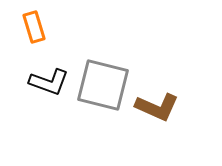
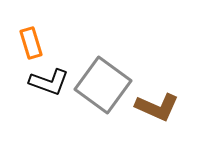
orange rectangle: moved 3 px left, 16 px down
gray square: rotated 22 degrees clockwise
